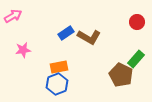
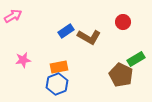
red circle: moved 14 px left
blue rectangle: moved 2 px up
pink star: moved 10 px down
green rectangle: rotated 18 degrees clockwise
